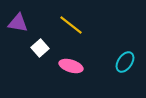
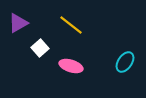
purple triangle: rotated 40 degrees counterclockwise
